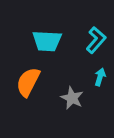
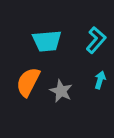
cyan trapezoid: rotated 8 degrees counterclockwise
cyan arrow: moved 3 px down
gray star: moved 11 px left, 7 px up
